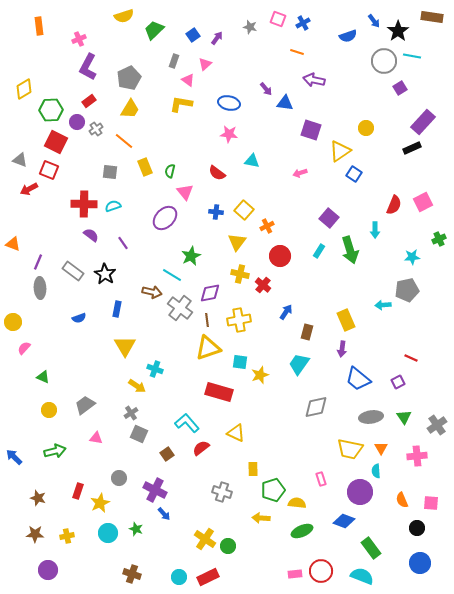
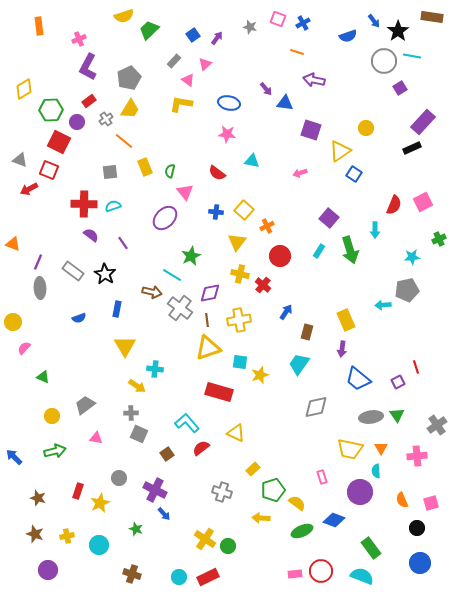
green trapezoid at (154, 30): moved 5 px left
gray rectangle at (174, 61): rotated 24 degrees clockwise
gray cross at (96, 129): moved 10 px right, 10 px up
pink star at (229, 134): moved 2 px left
red square at (56, 142): moved 3 px right
gray square at (110, 172): rotated 14 degrees counterclockwise
red line at (411, 358): moved 5 px right, 9 px down; rotated 48 degrees clockwise
cyan cross at (155, 369): rotated 14 degrees counterclockwise
yellow circle at (49, 410): moved 3 px right, 6 px down
gray cross at (131, 413): rotated 32 degrees clockwise
green triangle at (404, 417): moved 7 px left, 2 px up
yellow rectangle at (253, 469): rotated 48 degrees clockwise
pink rectangle at (321, 479): moved 1 px right, 2 px up
yellow semicircle at (297, 503): rotated 30 degrees clockwise
pink square at (431, 503): rotated 21 degrees counterclockwise
blue diamond at (344, 521): moved 10 px left, 1 px up
cyan circle at (108, 533): moved 9 px left, 12 px down
brown star at (35, 534): rotated 18 degrees clockwise
